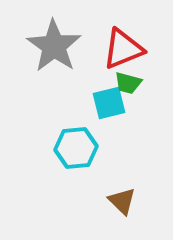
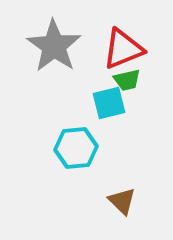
green trapezoid: moved 1 px left, 3 px up; rotated 28 degrees counterclockwise
